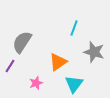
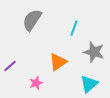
gray semicircle: moved 10 px right, 22 px up
purple line: rotated 16 degrees clockwise
cyan triangle: moved 15 px right; rotated 12 degrees clockwise
